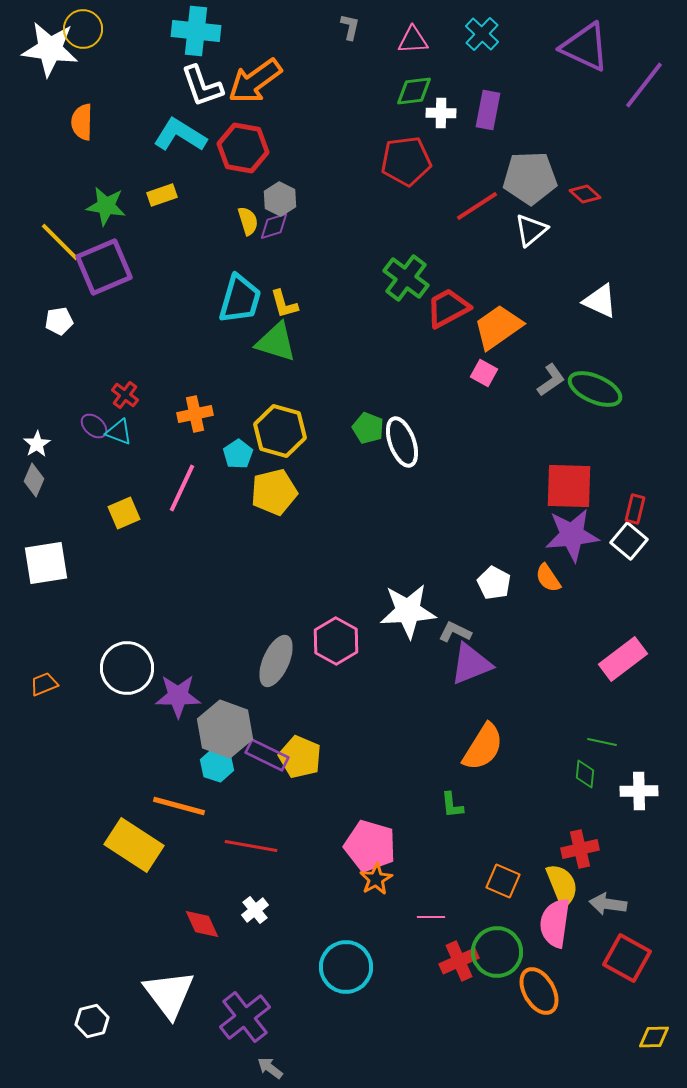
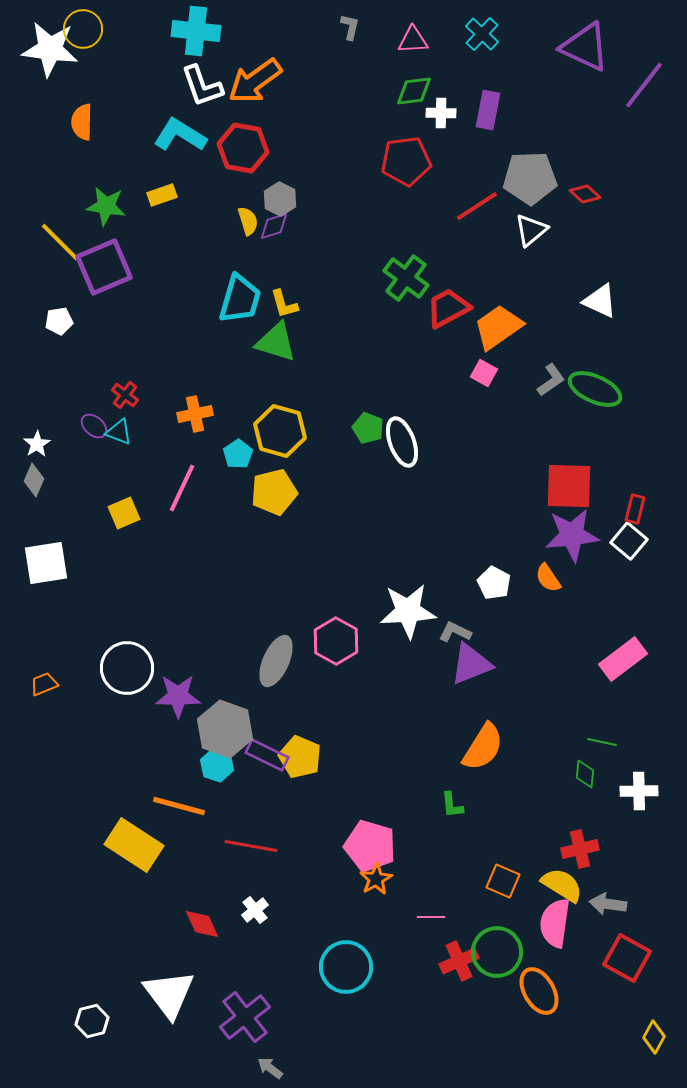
yellow semicircle at (562, 885): rotated 36 degrees counterclockwise
yellow diamond at (654, 1037): rotated 60 degrees counterclockwise
